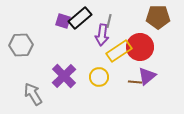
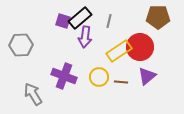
purple arrow: moved 17 px left, 2 px down
purple cross: rotated 25 degrees counterclockwise
brown line: moved 14 px left
